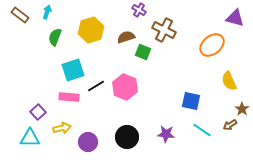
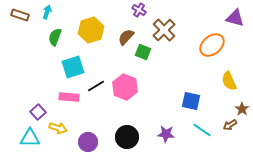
brown rectangle: rotated 18 degrees counterclockwise
brown cross: rotated 20 degrees clockwise
brown semicircle: rotated 30 degrees counterclockwise
cyan square: moved 3 px up
yellow arrow: moved 4 px left; rotated 30 degrees clockwise
